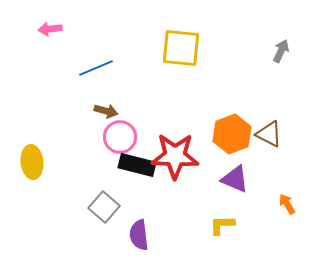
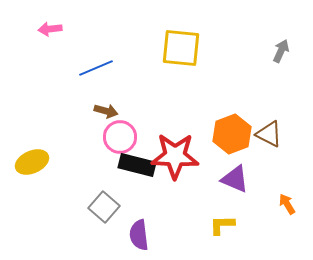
yellow ellipse: rotated 72 degrees clockwise
